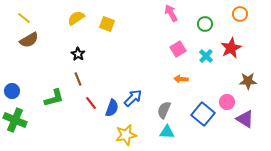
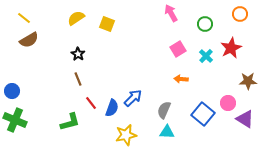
green L-shape: moved 16 px right, 24 px down
pink circle: moved 1 px right, 1 px down
